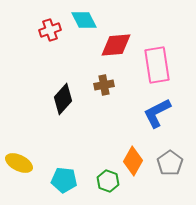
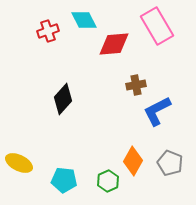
red cross: moved 2 px left, 1 px down
red diamond: moved 2 px left, 1 px up
pink rectangle: moved 39 px up; rotated 21 degrees counterclockwise
brown cross: moved 32 px right
blue L-shape: moved 2 px up
gray pentagon: rotated 15 degrees counterclockwise
green hexagon: rotated 15 degrees clockwise
